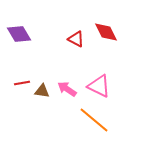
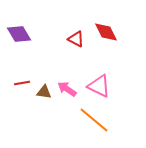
brown triangle: moved 2 px right, 1 px down
